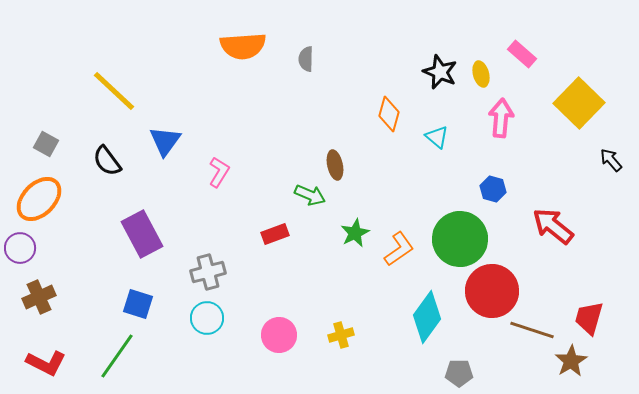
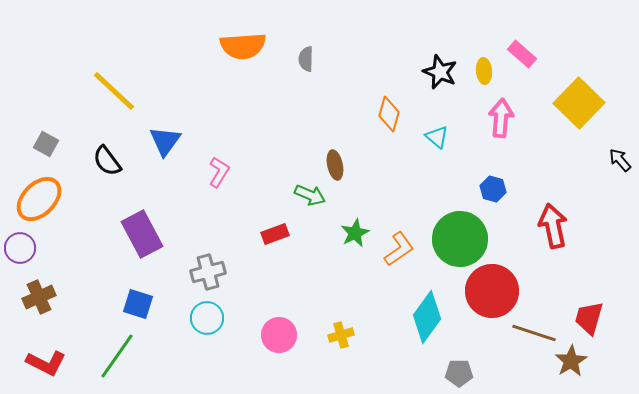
yellow ellipse: moved 3 px right, 3 px up; rotated 10 degrees clockwise
black arrow: moved 9 px right
red arrow: rotated 39 degrees clockwise
brown line: moved 2 px right, 3 px down
